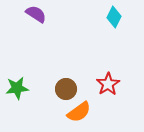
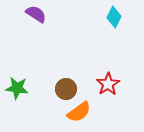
green star: rotated 15 degrees clockwise
